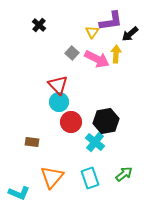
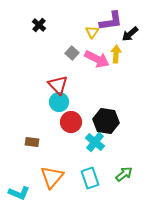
black hexagon: rotated 20 degrees clockwise
